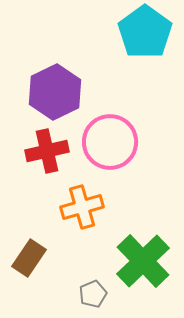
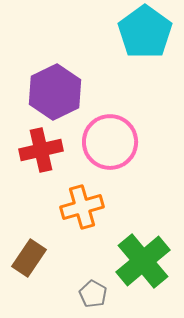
red cross: moved 6 px left, 1 px up
green cross: rotated 4 degrees clockwise
gray pentagon: rotated 20 degrees counterclockwise
